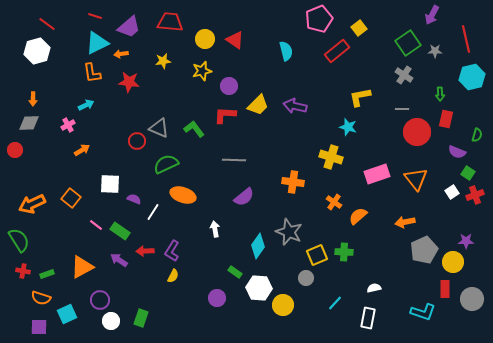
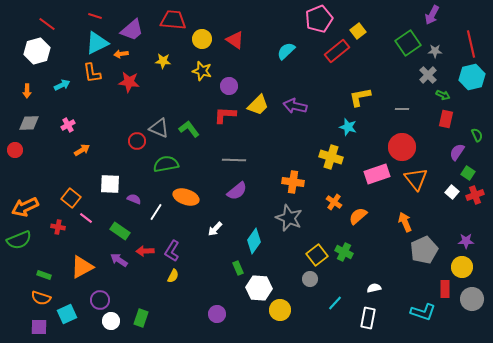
red trapezoid at (170, 22): moved 3 px right, 2 px up
purple trapezoid at (129, 27): moved 3 px right, 3 px down
yellow square at (359, 28): moved 1 px left, 3 px down
yellow circle at (205, 39): moved 3 px left
red line at (466, 39): moved 5 px right, 5 px down
cyan semicircle at (286, 51): rotated 120 degrees counterclockwise
yellow star at (163, 61): rotated 14 degrees clockwise
yellow star at (202, 71): rotated 30 degrees clockwise
gray cross at (404, 75): moved 24 px right; rotated 12 degrees clockwise
green arrow at (440, 94): moved 3 px right, 1 px down; rotated 64 degrees counterclockwise
orange arrow at (33, 99): moved 6 px left, 8 px up
cyan arrow at (86, 105): moved 24 px left, 20 px up
green L-shape at (194, 129): moved 5 px left
red circle at (417, 132): moved 15 px left, 15 px down
green semicircle at (477, 135): rotated 40 degrees counterclockwise
purple semicircle at (457, 152): rotated 102 degrees clockwise
green semicircle at (166, 164): rotated 15 degrees clockwise
white square at (452, 192): rotated 16 degrees counterclockwise
orange ellipse at (183, 195): moved 3 px right, 2 px down
purple semicircle at (244, 197): moved 7 px left, 6 px up
orange arrow at (32, 204): moved 7 px left, 3 px down
white line at (153, 212): moved 3 px right
orange arrow at (405, 222): rotated 78 degrees clockwise
pink line at (96, 225): moved 10 px left, 7 px up
white arrow at (215, 229): rotated 126 degrees counterclockwise
gray star at (289, 232): moved 14 px up
green semicircle at (19, 240): rotated 100 degrees clockwise
cyan diamond at (258, 246): moved 4 px left, 5 px up
green cross at (344, 252): rotated 24 degrees clockwise
yellow square at (317, 255): rotated 15 degrees counterclockwise
yellow circle at (453, 262): moved 9 px right, 5 px down
red cross at (23, 271): moved 35 px right, 44 px up
green rectangle at (235, 272): moved 3 px right, 4 px up; rotated 32 degrees clockwise
green rectangle at (47, 274): moved 3 px left, 1 px down; rotated 40 degrees clockwise
gray circle at (306, 278): moved 4 px right, 1 px down
purple circle at (217, 298): moved 16 px down
yellow circle at (283, 305): moved 3 px left, 5 px down
